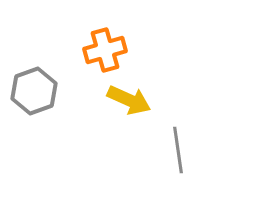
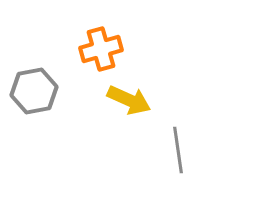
orange cross: moved 4 px left, 1 px up
gray hexagon: rotated 9 degrees clockwise
